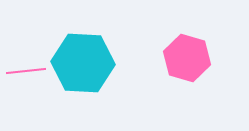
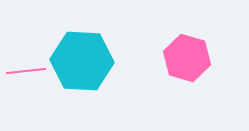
cyan hexagon: moved 1 px left, 2 px up
